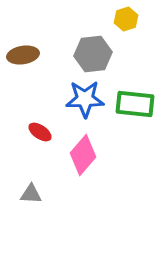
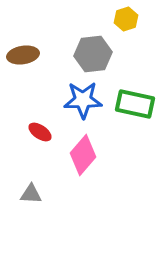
blue star: moved 2 px left, 1 px down
green rectangle: rotated 6 degrees clockwise
